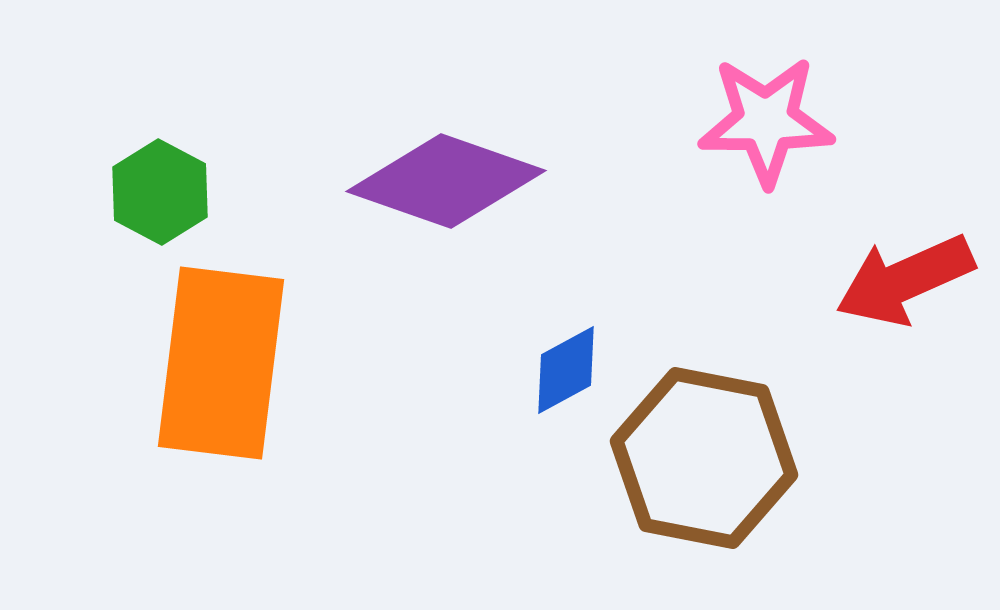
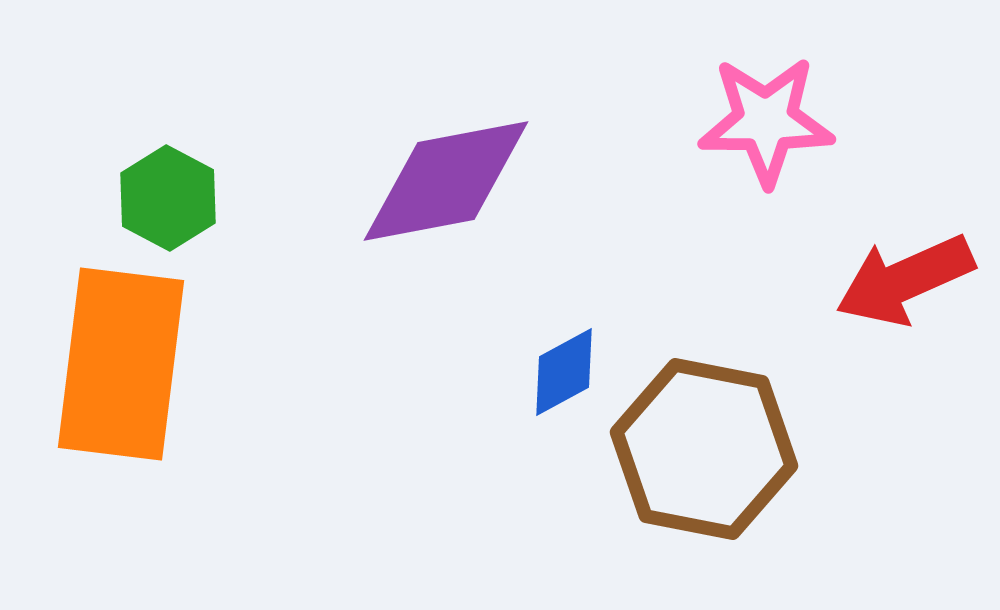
purple diamond: rotated 30 degrees counterclockwise
green hexagon: moved 8 px right, 6 px down
orange rectangle: moved 100 px left, 1 px down
blue diamond: moved 2 px left, 2 px down
brown hexagon: moved 9 px up
